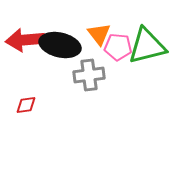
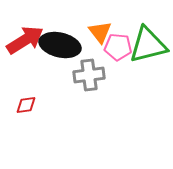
orange triangle: moved 1 px right, 2 px up
red arrow: rotated 153 degrees clockwise
green triangle: moved 1 px right, 1 px up
